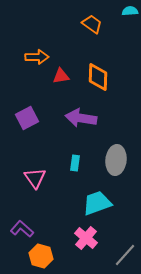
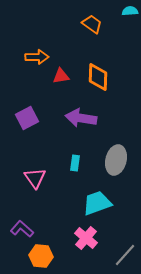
gray ellipse: rotated 8 degrees clockwise
orange hexagon: rotated 10 degrees counterclockwise
